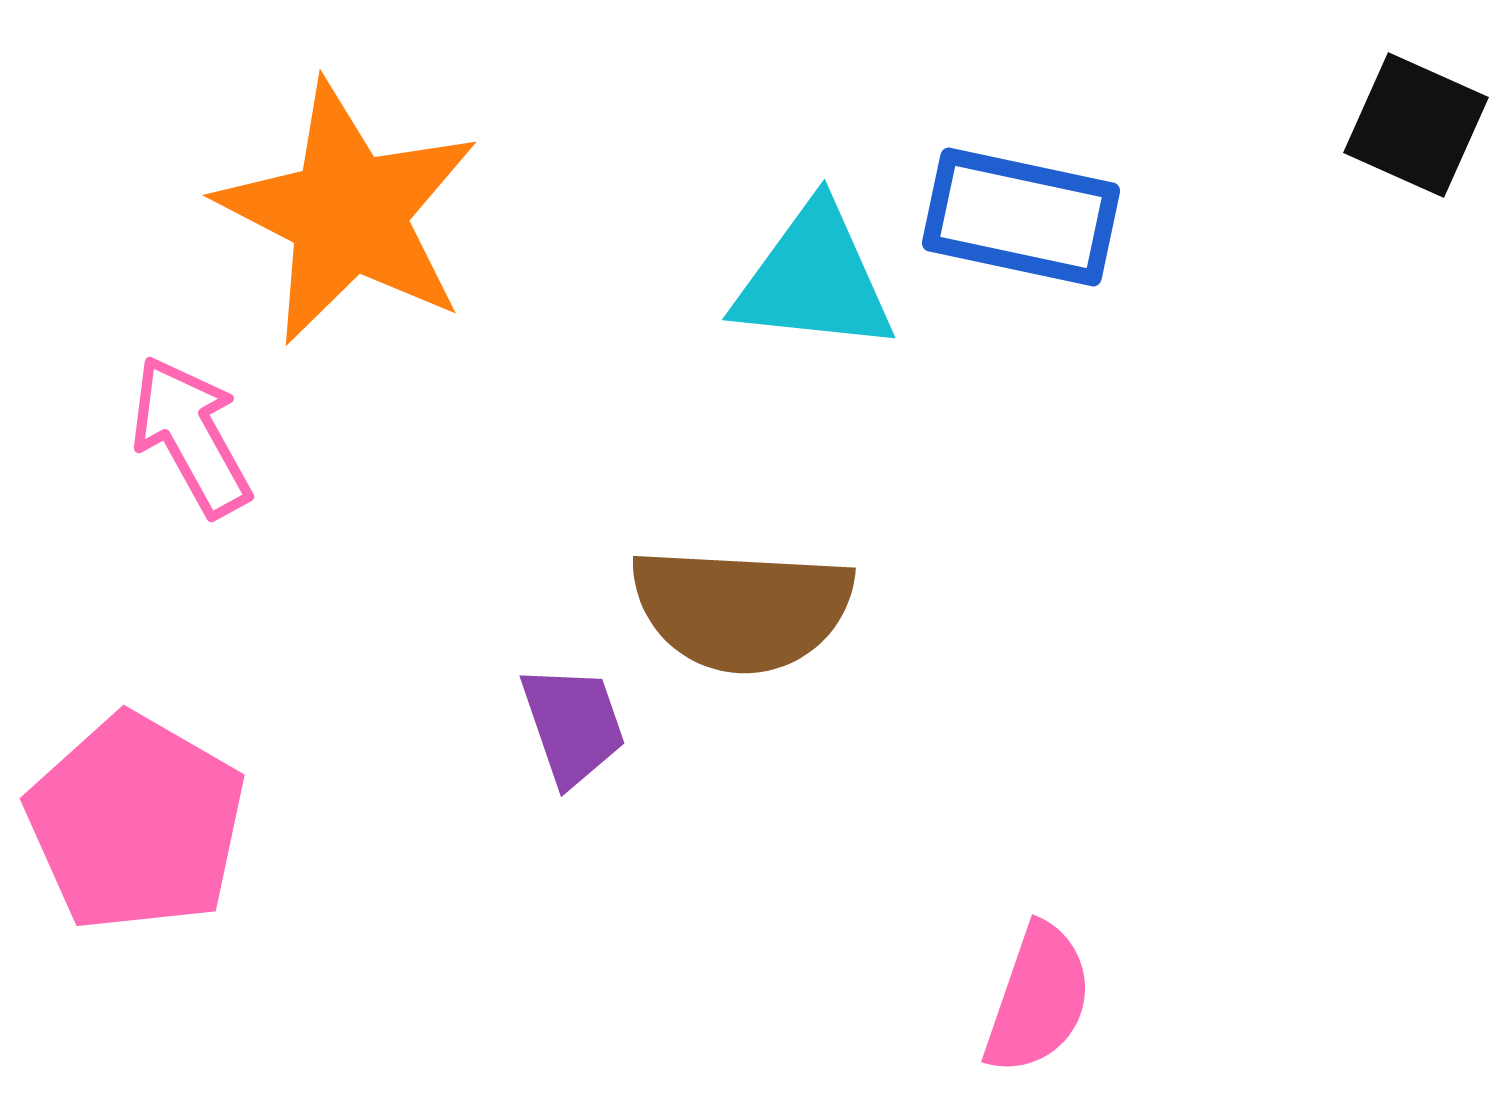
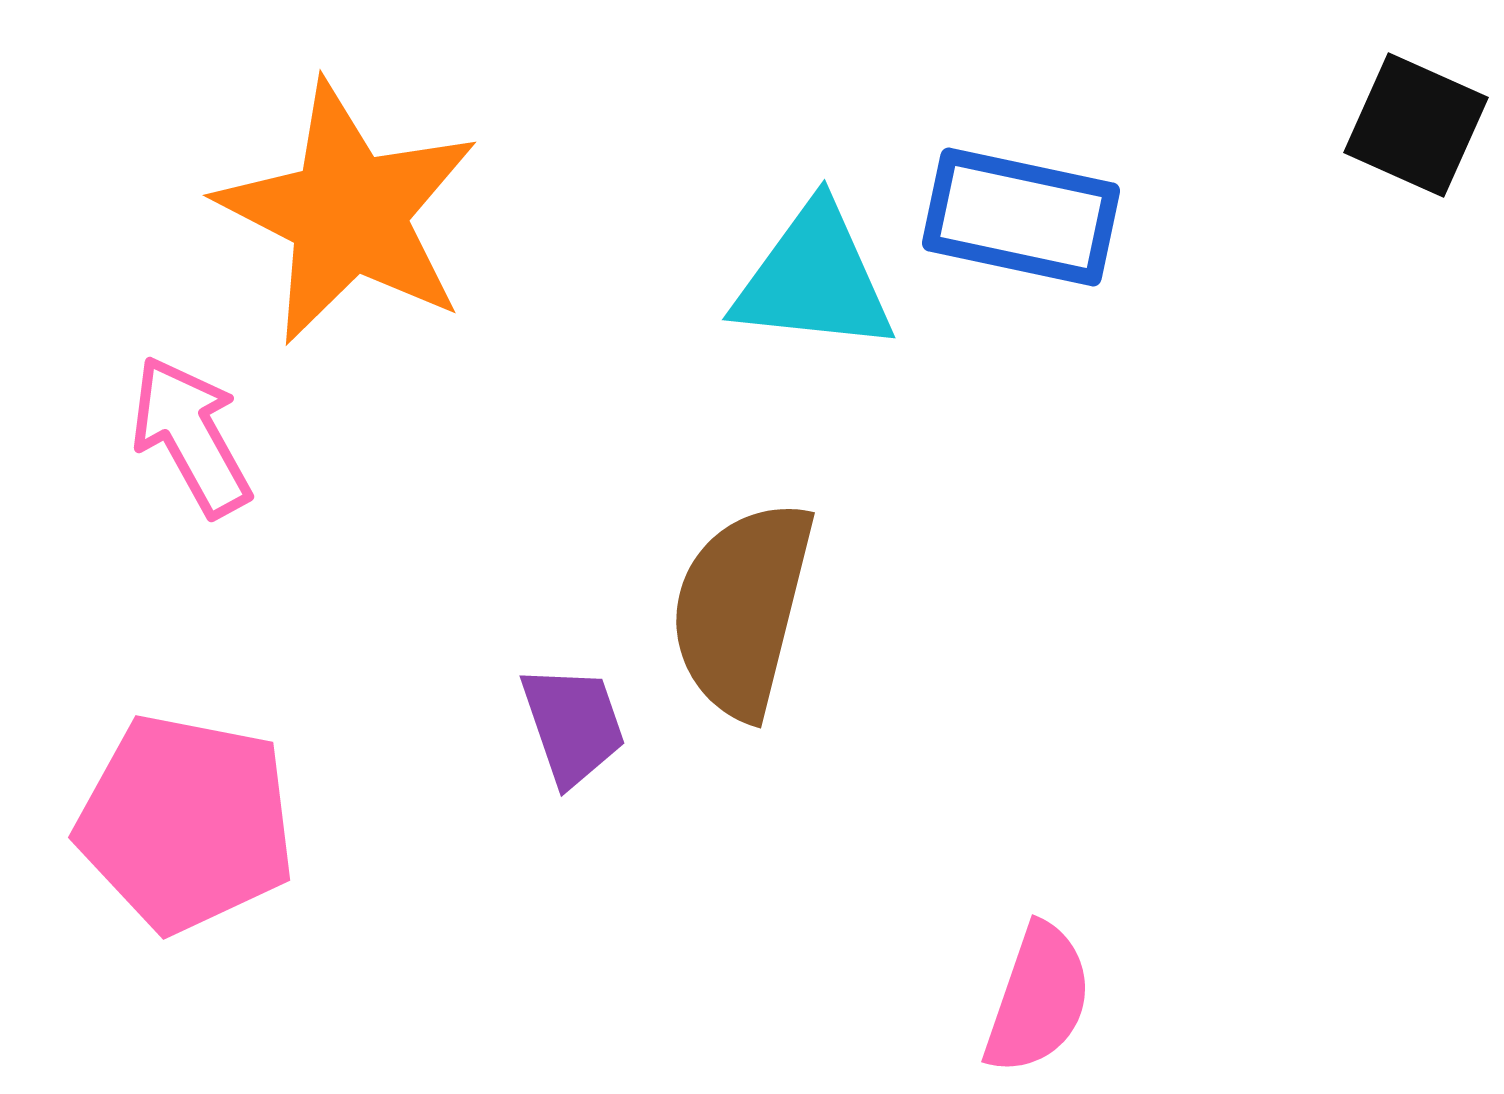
brown semicircle: rotated 101 degrees clockwise
pink pentagon: moved 50 px right; rotated 19 degrees counterclockwise
